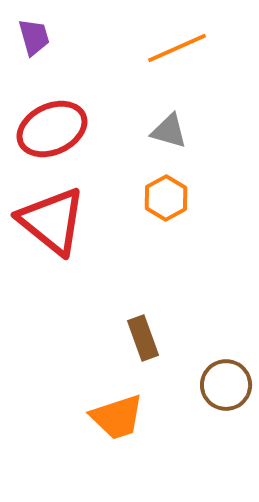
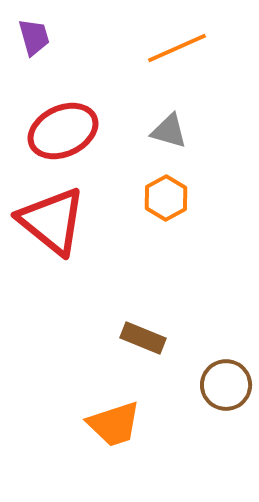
red ellipse: moved 11 px right, 2 px down
brown rectangle: rotated 48 degrees counterclockwise
orange trapezoid: moved 3 px left, 7 px down
